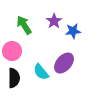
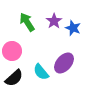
green arrow: moved 3 px right, 3 px up
blue star: moved 3 px up; rotated 28 degrees clockwise
black semicircle: rotated 48 degrees clockwise
